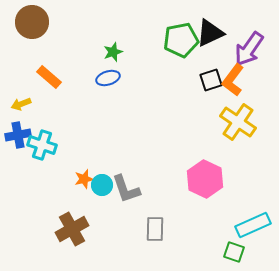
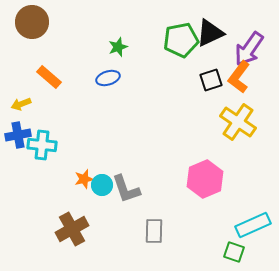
green star: moved 5 px right, 5 px up
orange L-shape: moved 6 px right, 3 px up
cyan cross: rotated 12 degrees counterclockwise
pink hexagon: rotated 12 degrees clockwise
gray rectangle: moved 1 px left, 2 px down
